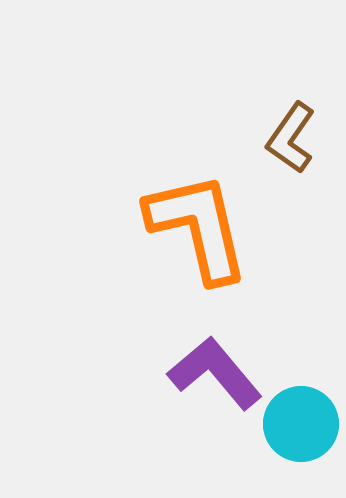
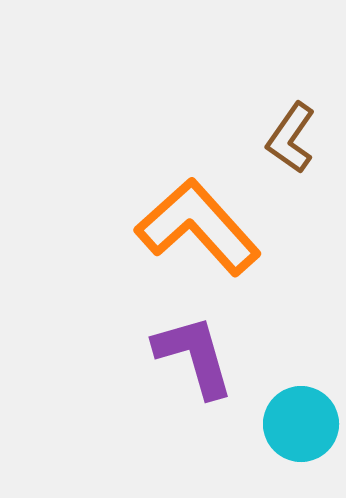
orange L-shape: rotated 29 degrees counterclockwise
purple L-shape: moved 21 px left, 17 px up; rotated 24 degrees clockwise
